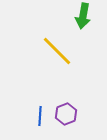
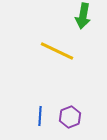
yellow line: rotated 20 degrees counterclockwise
purple hexagon: moved 4 px right, 3 px down
